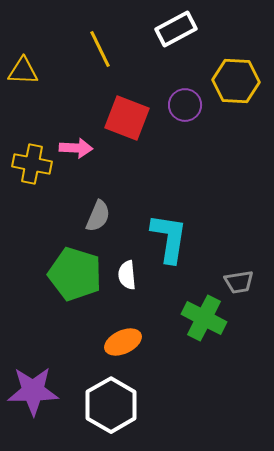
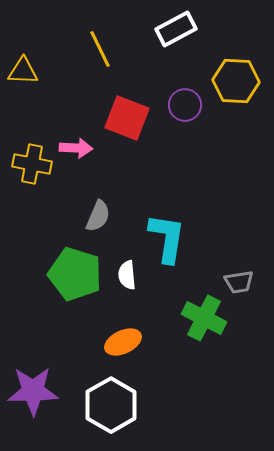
cyan L-shape: moved 2 px left
